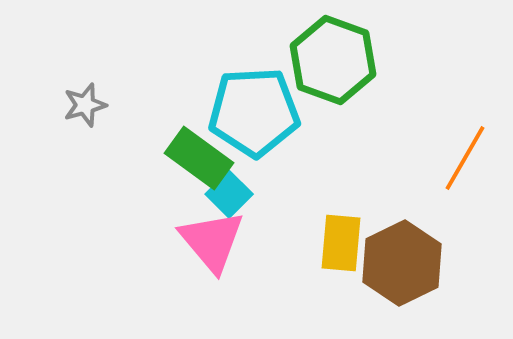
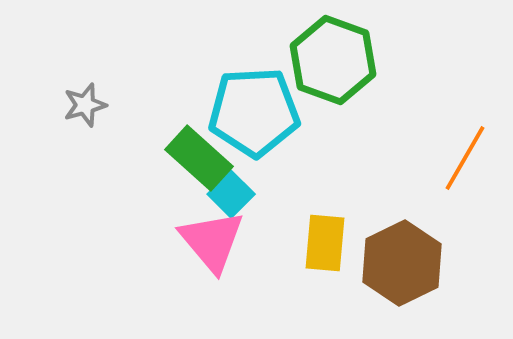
green rectangle: rotated 6 degrees clockwise
cyan square: moved 2 px right
yellow rectangle: moved 16 px left
